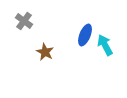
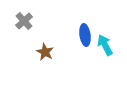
gray cross: rotated 12 degrees clockwise
blue ellipse: rotated 30 degrees counterclockwise
